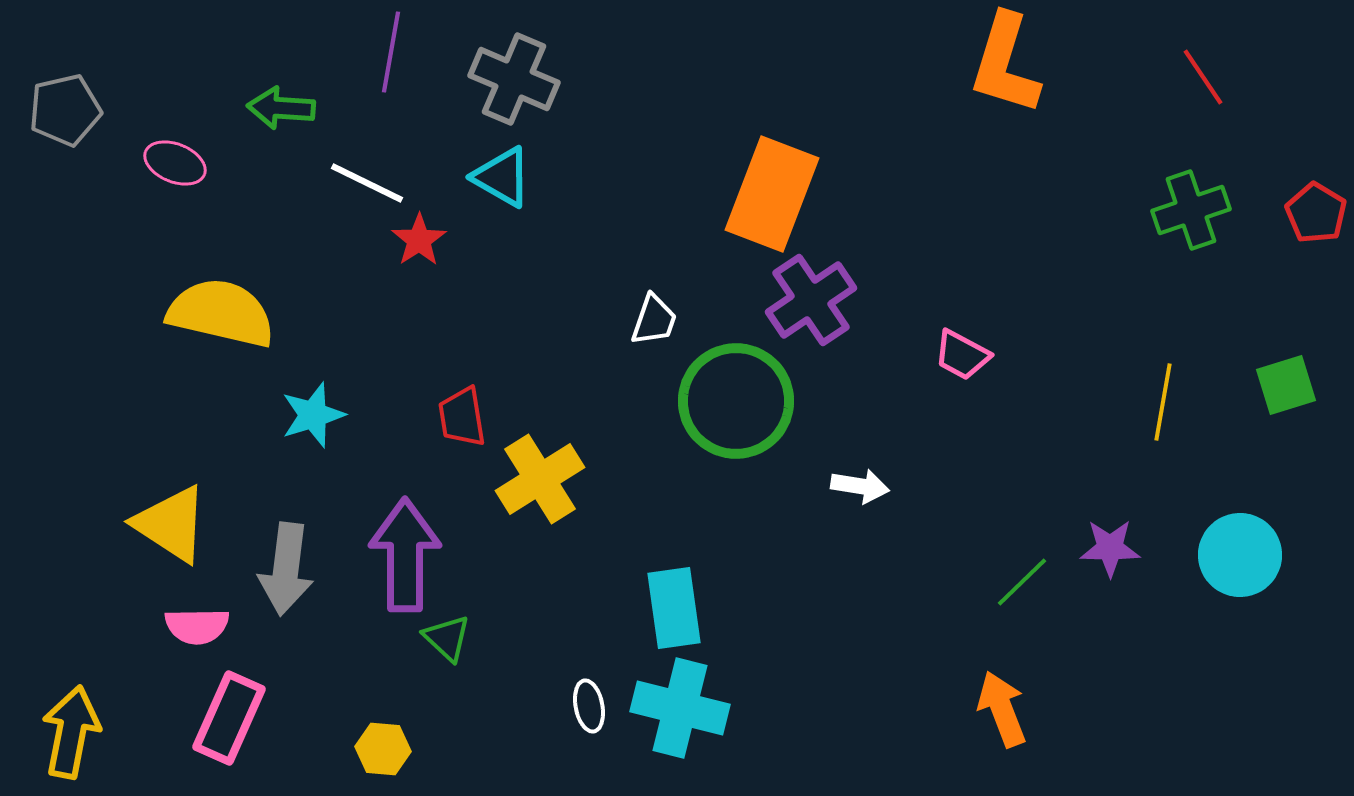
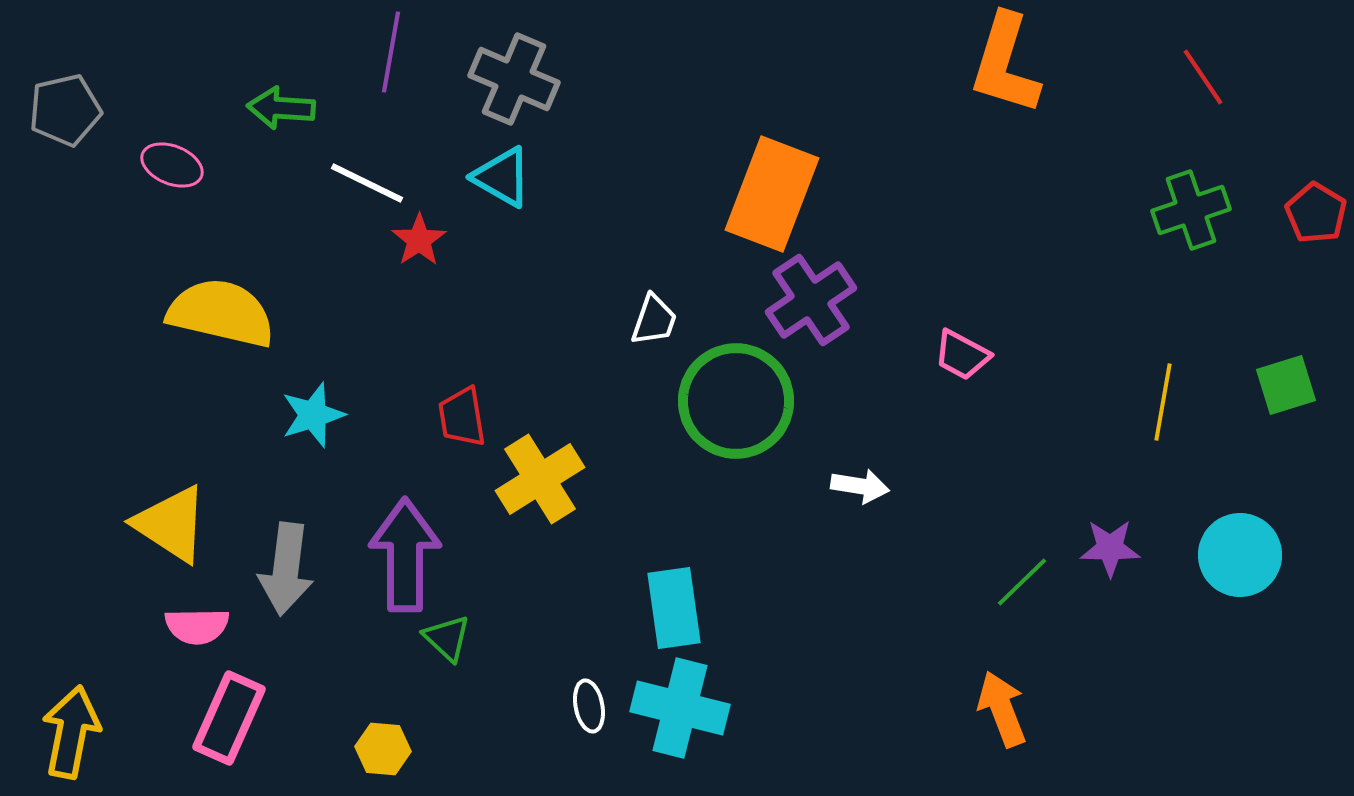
pink ellipse: moved 3 px left, 2 px down
